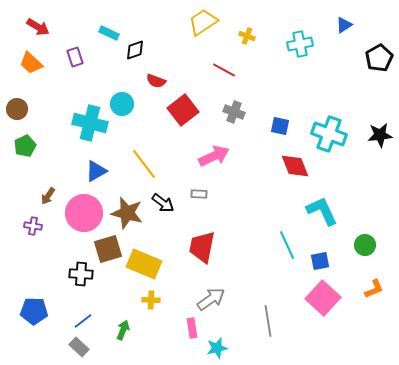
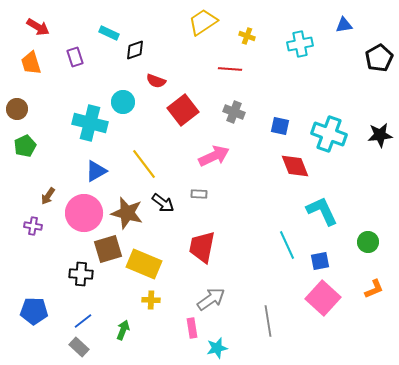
blue triangle at (344, 25): rotated 24 degrees clockwise
orange trapezoid at (31, 63): rotated 30 degrees clockwise
red line at (224, 70): moved 6 px right, 1 px up; rotated 25 degrees counterclockwise
cyan circle at (122, 104): moved 1 px right, 2 px up
green circle at (365, 245): moved 3 px right, 3 px up
